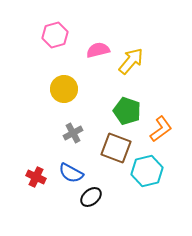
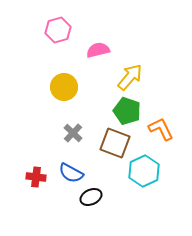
pink hexagon: moved 3 px right, 5 px up
yellow arrow: moved 1 px left, 16 px down
yellow circle: moved 2 px up
orange L-shape: rotated 80 degrees counterclockwise
gray cross: rotated 18 degrees counterclockwise
brown square: moved 1 px left, 5 px up
cyan hexagon: moved 3 px left; rotated 12 degrees counterclockwise
red cross: rotated 18 degrees counterclockwise
black ellipse: rotated 15 degrees clockwise
